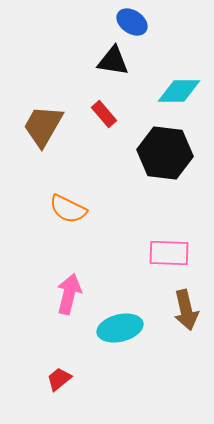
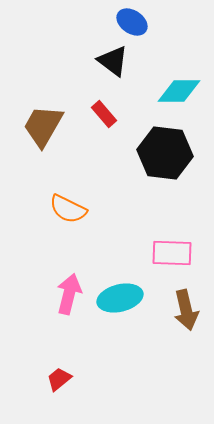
black triangle: rotated 28 degrees clockwise
pink rectangle: moved 3 px right
cyan ellipse: moved 30 px up
